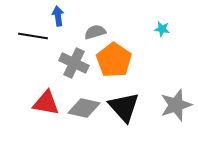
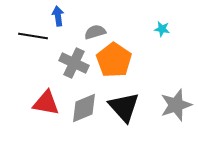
gray diamond: rotated 36 degrees counterclockwise
